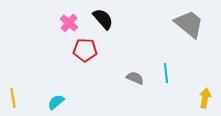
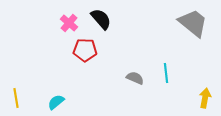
black semicircle: moved 2 px left
gray trapezoid: moved 4 px right, 1 px up
yellow line: moved 3 px right
